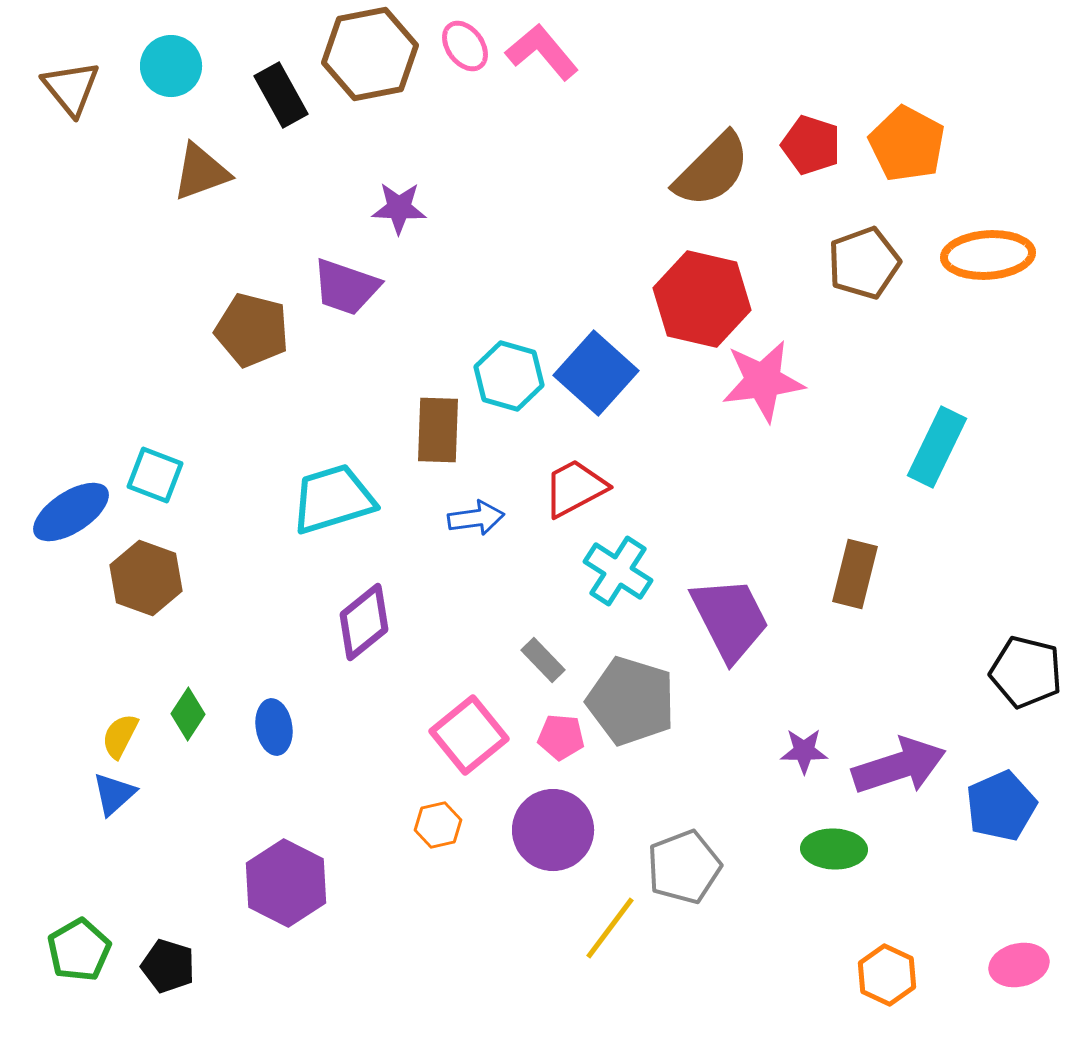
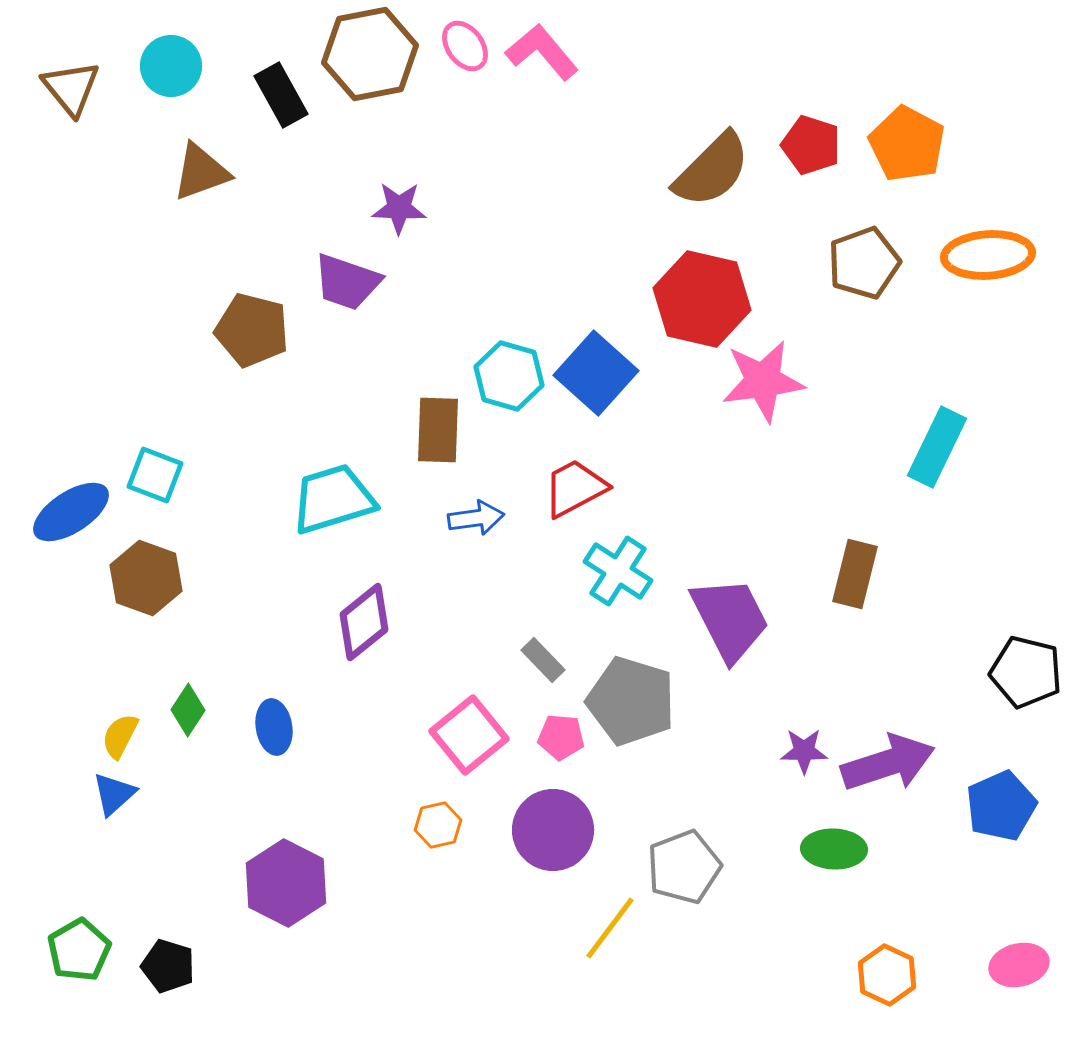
purple trapezoid at (346, 287): moved 1 px right, 5 px up
green diamond at (188, 714): moved 4 px up
purple arrow at (899, 766): moved 11 px left, 3 px up
